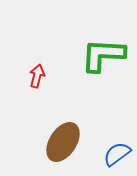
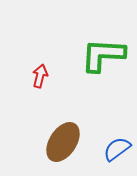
red arrow: moved 3 px right
blue semicircle: moved 5 px up
